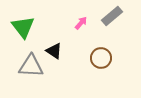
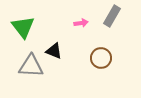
gray rectangle: rotated 20 degrees counterclockwise
pink arrow: rotated 40 degrees clockwise
black triangle: rotated 12 degrees counterclockwise
